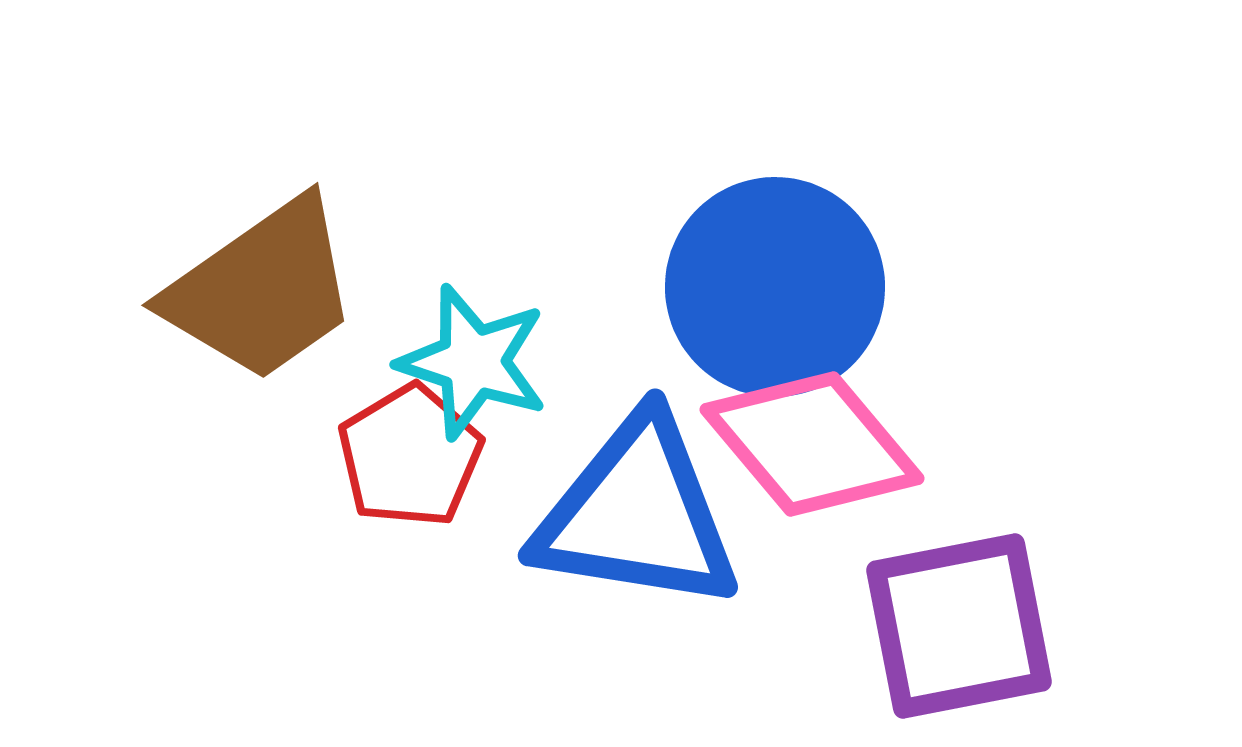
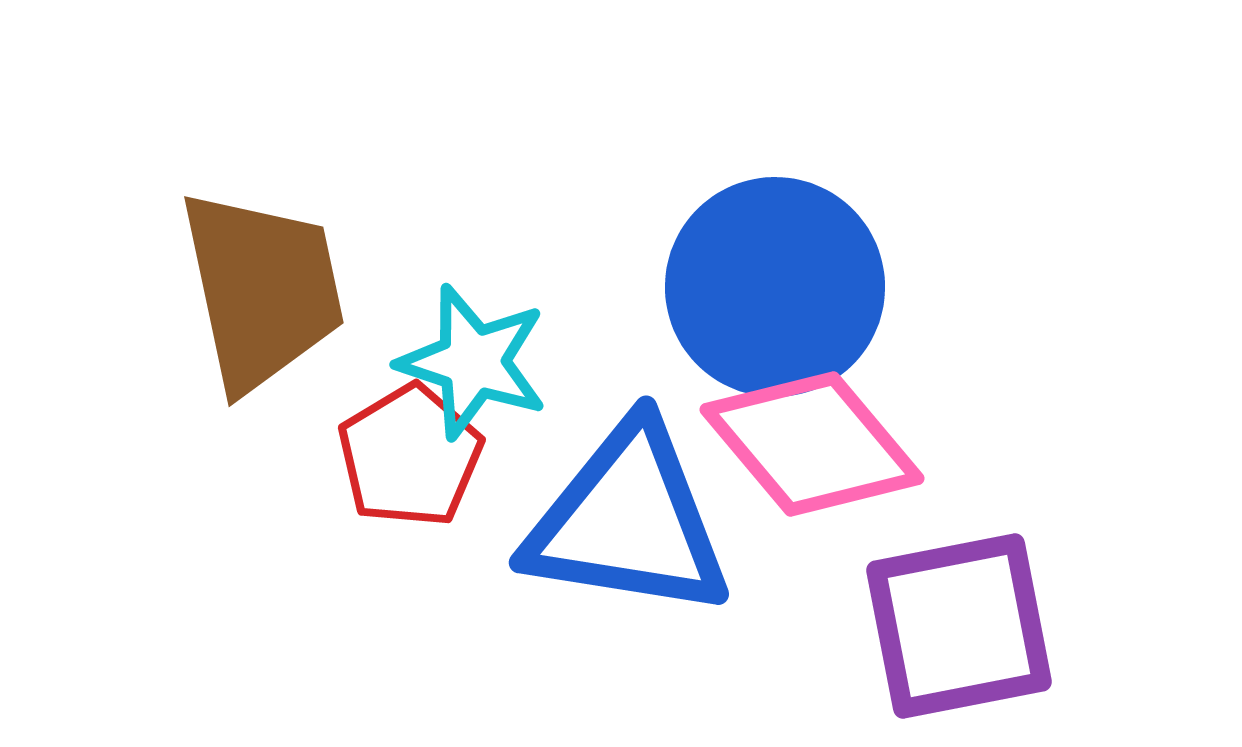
brown trapezoid: rotated 67 degrees counterclockwise
blue triangle: moved 9 px left, 7 px down
